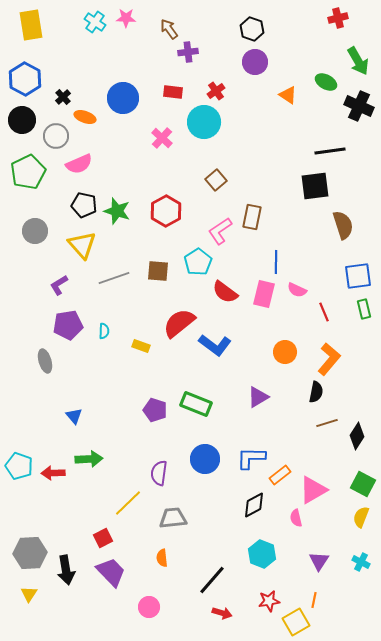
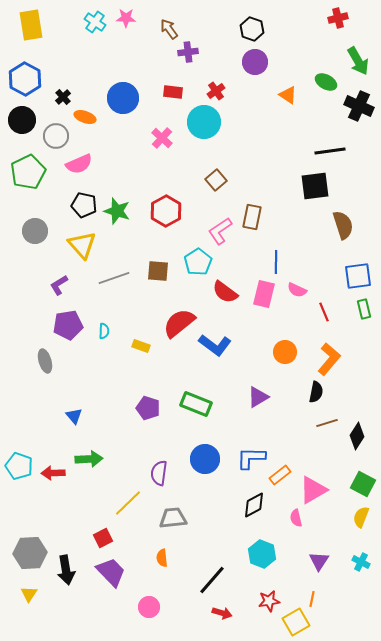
purple pentagon at (155, 410): moved 7 px left, 2 px up
orange line at (314, 600): moved 2 px left, 1 px up
